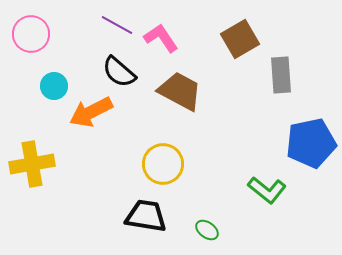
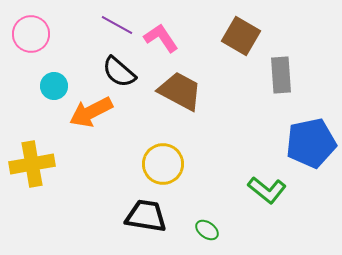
brown square: moved 1 px right, 3 px up; rotated 30 degrees counterclockwise
